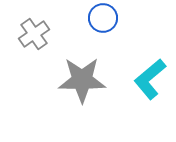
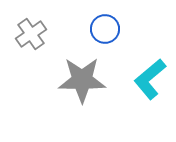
blue circle: moved 2 px right, 11 px down
gray cross: moved 3 px left
